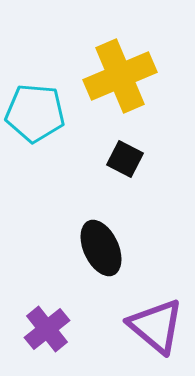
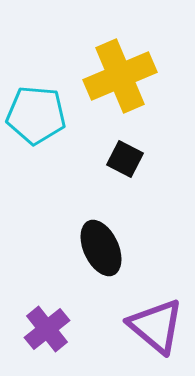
cyan pentagon: moved 1 px right, 2 px down
